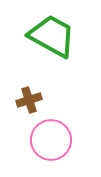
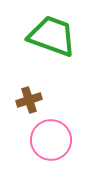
green trapezoid: rotated 9 degrees counterclockwise
